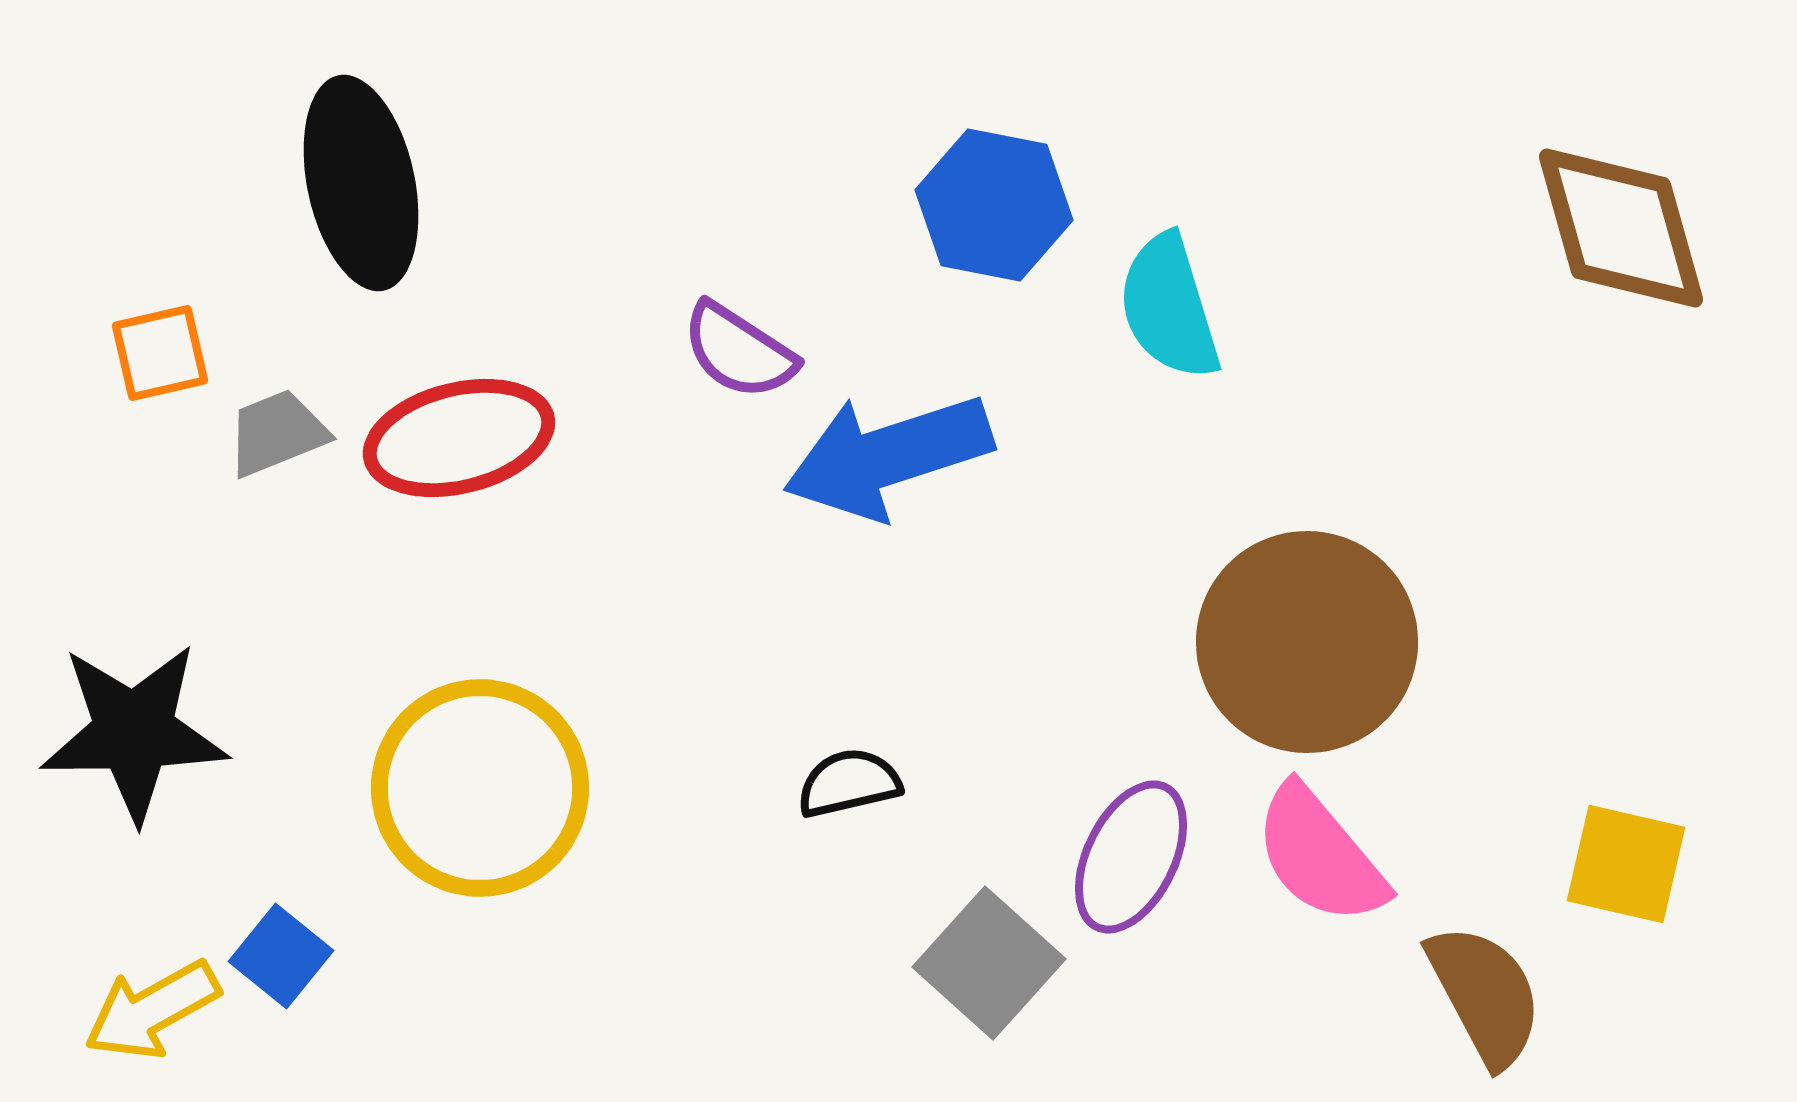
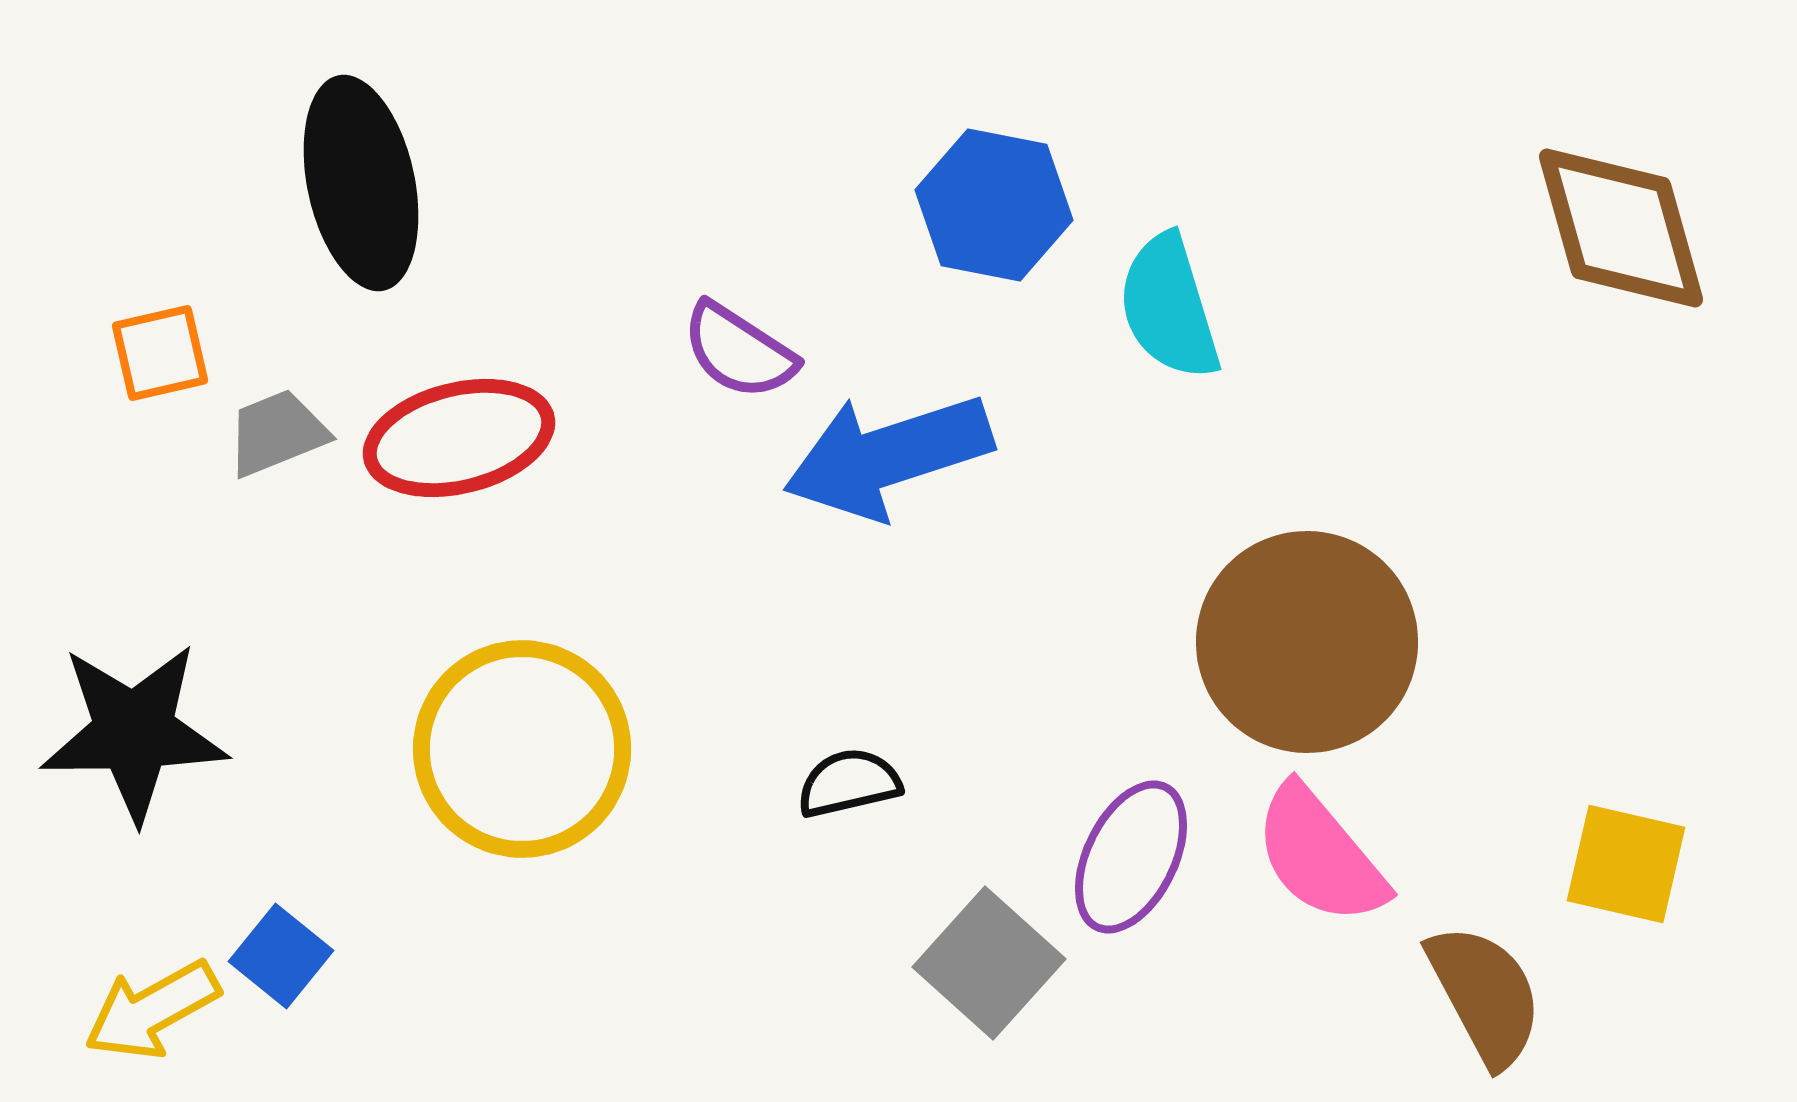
yellow circle: moved 42 px right, 39 px up
